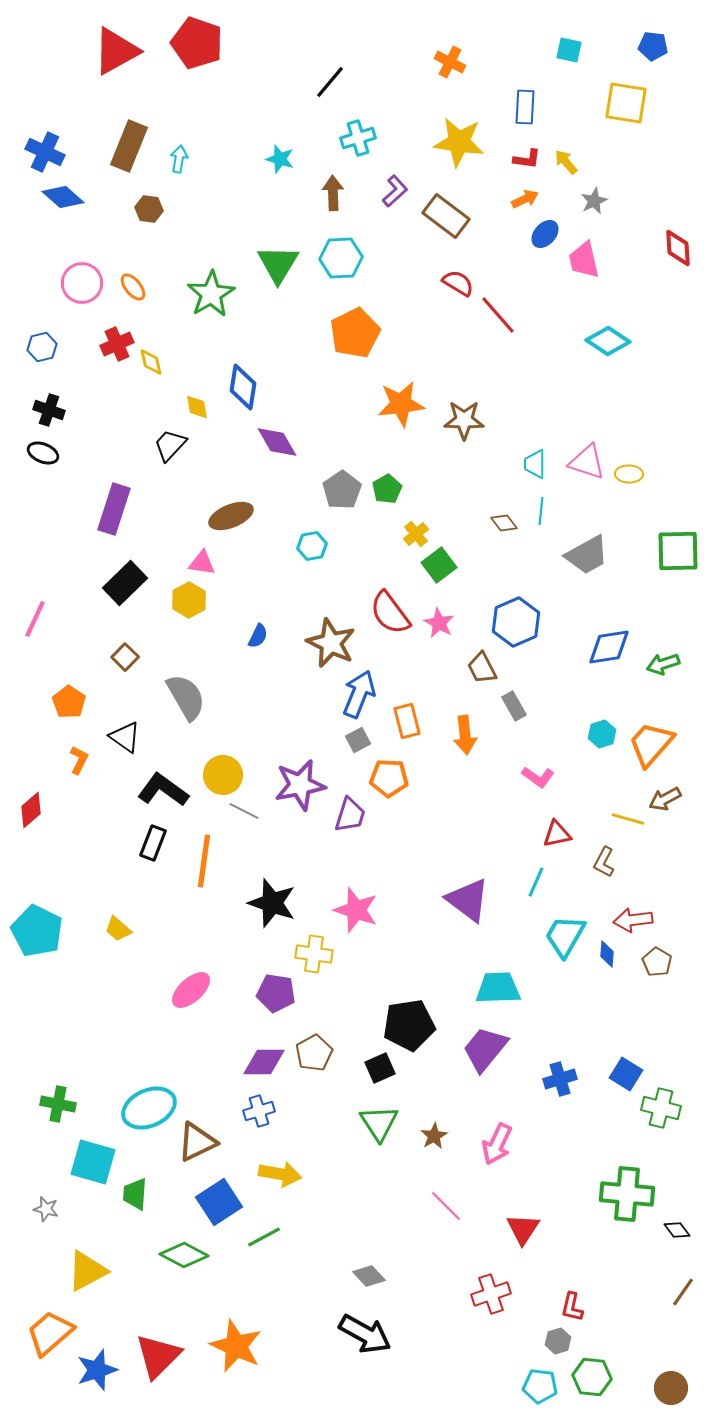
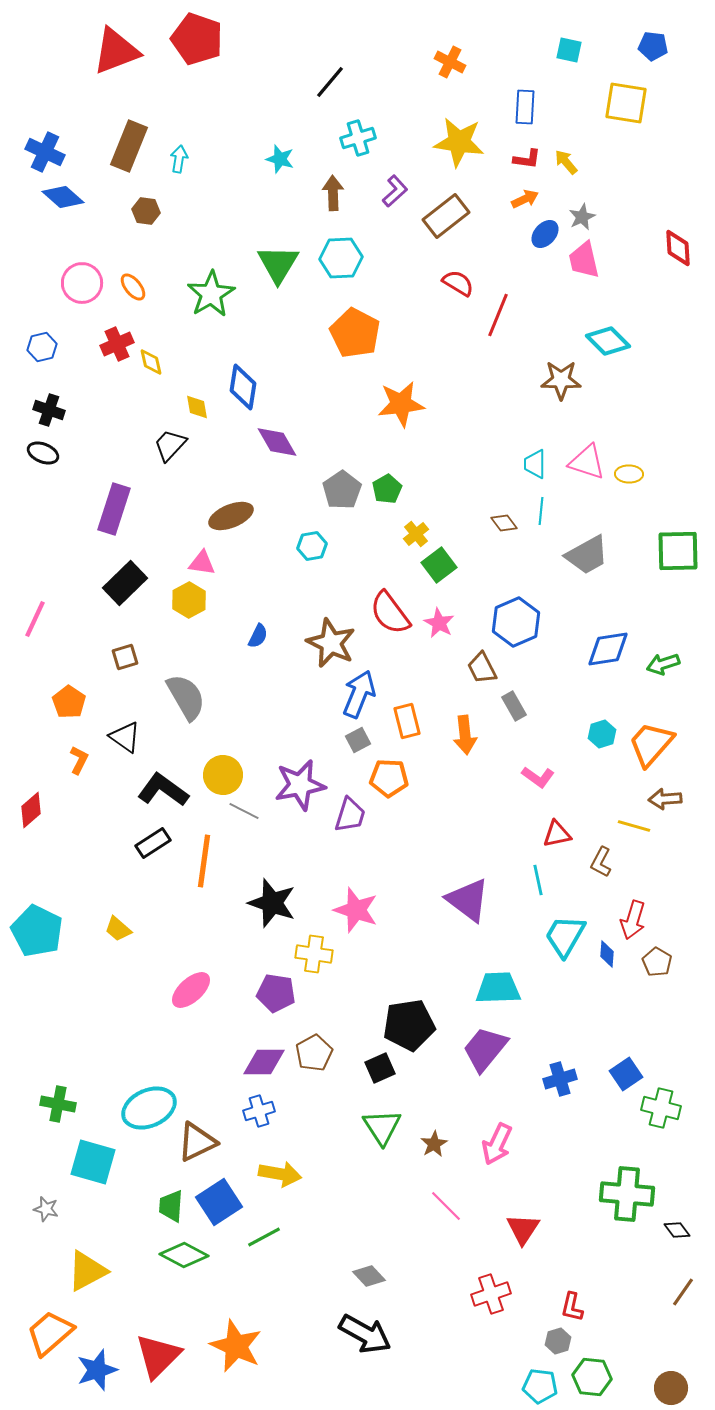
red pentagon at (197, 43): moved 4 px up
red triangle at (116, 51): rotated 8 degrees clockwise
gray star at (594, 201): moved 12 px left, 16 px down
brown hexagon at (149, 209): moved 3 px left, 2 px down
brown rectangle at (446, 216): rotated 75 degrees counterclockwise
red line at (498, 315): rotated 63 degrees clockwise
orange pentagon at (355, 333): rotated 18 degrees counterclockwise
cyan diamond at (608, 341): rotated 12 degrees clockwise
brown star at (464, 420): moved 97 px right, 40 px up
blue diamond at (609, 647): moved 1 px left, 2 px down
brown square at (125, 657): rotated 28 degrees clockwise
brown arrow at (665, 799): rotated 24 degrees clockwise
yellow line at (628, 819): moved 6 px right, 7 px down
black rectangle at (153, 843): rotated 36 degrees clockwise
brown L-shape at (604, 862): moved 3 px left
cyan line at (536, 882): moved 2 px right, 2 px up; rotated 36 degrees counterclockwise
red arrow at (633, 920): rotated 66 degrees counterclockwise
blue square at (626, 1074): rotated 24 degrees clockwise
green triangle at (379, 1123): moved 3 px right, 4 px down
brown star at (434, 1136): moved 8 px down
green trapezoid at (135, 1194): moved 36 px right, 12 px down
